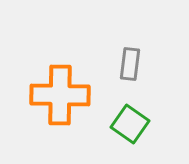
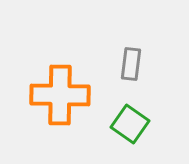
gray rectangle: moved 1 px right
